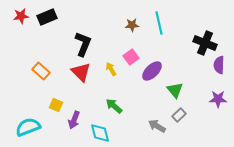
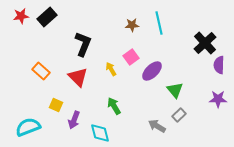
black rectangle: rotated 18 degrees counterclockwise
black cross: rotated 25 degrees clockwise
red triangle: moved 3 px left, 5 px down
green arrow: rotated 18 degrees clockwise
